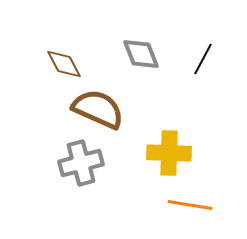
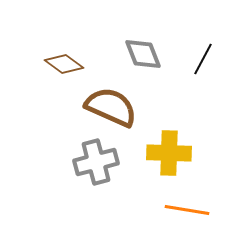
gray diamond: moved 2 px right
brown diamond: rotated 27 degrees counterclockwise
brown semicircle: moved 13 px right, 2 px up
gray cross: moved 15 px right, 1 px up
orange line: moved 3 px left, 5 px down
